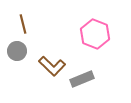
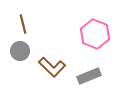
gray circle: moved 3 px right
brown L-shape: moved 1 px down
gray rectangle: moved 7 px right, 3 px up
